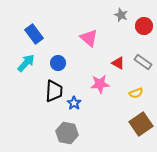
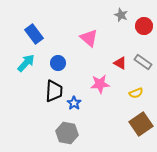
red triangle: moved 2 px right
